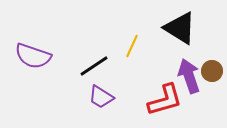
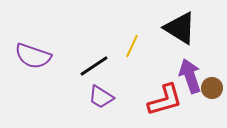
brown circle: moved 17 px down
purple arrow: moved 1 px right
